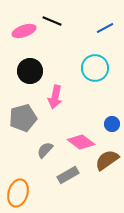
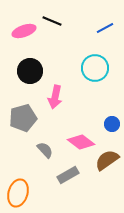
gray semicircle: rotated 96 degrees clockwise
